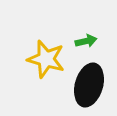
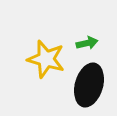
green arrow: moved 1 px right, 2 px down
